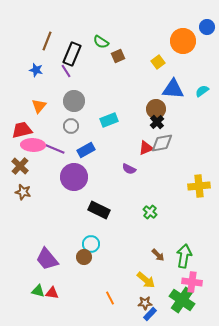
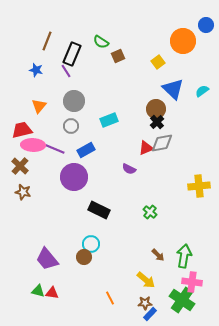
blue circle at (207, 27): moved 1 px left, 2 px up
blue triangle at (173, 89): rotated 40 degrees clockwise
